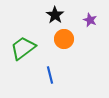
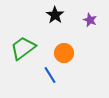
orange circle: moved 14 px down
blue line: rotated 18 degrees counterclockwise
